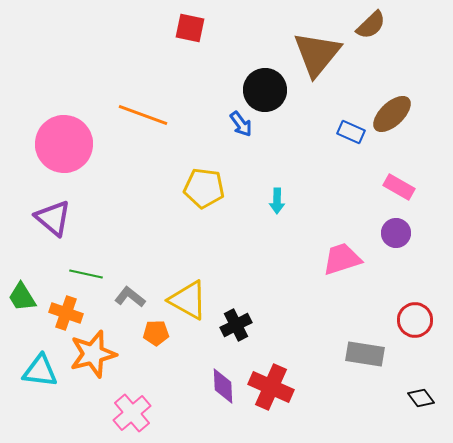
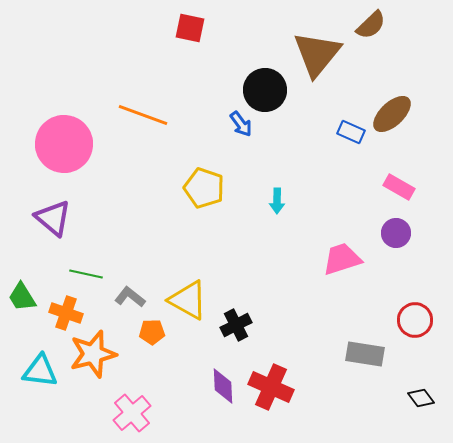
yellow pentagon: rotated 12 degrees clockwise
orange pentagon: moved 4 px left, 1 px up
